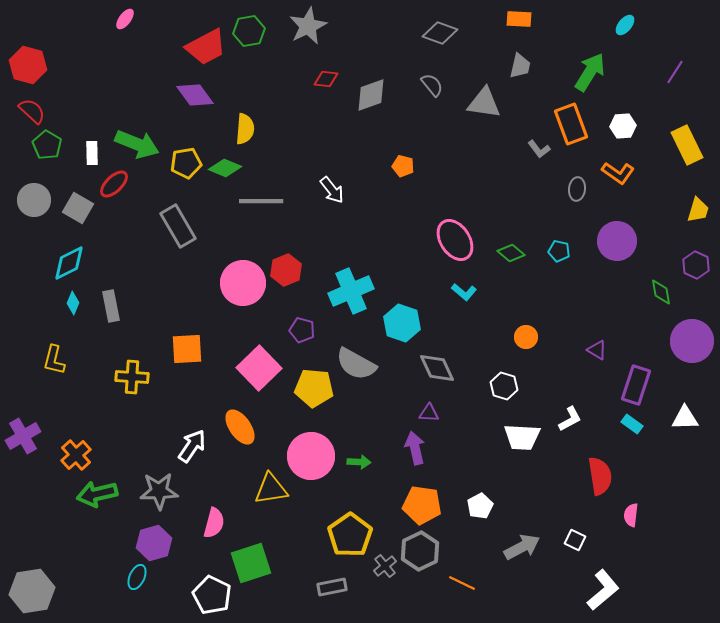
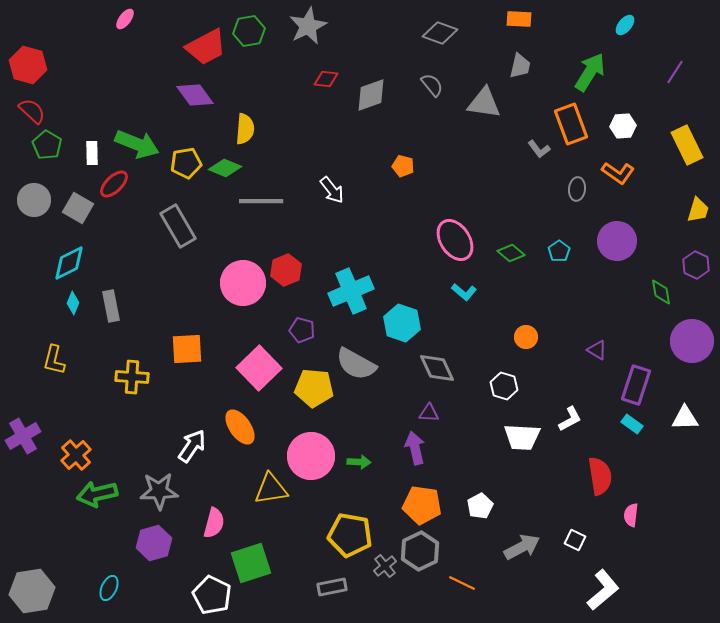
cyan pentagon at (559, 251): rotated 25 degrees clockwise
yellow pentagon at (350, 535): rotated 27 degrees counterclockwise
cyan ellipse at (137, 577): moved 28 px left, 11 px down
